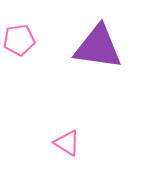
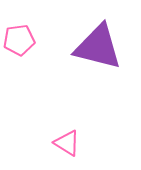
purple triangle: rotated 6 degrees clockwise
